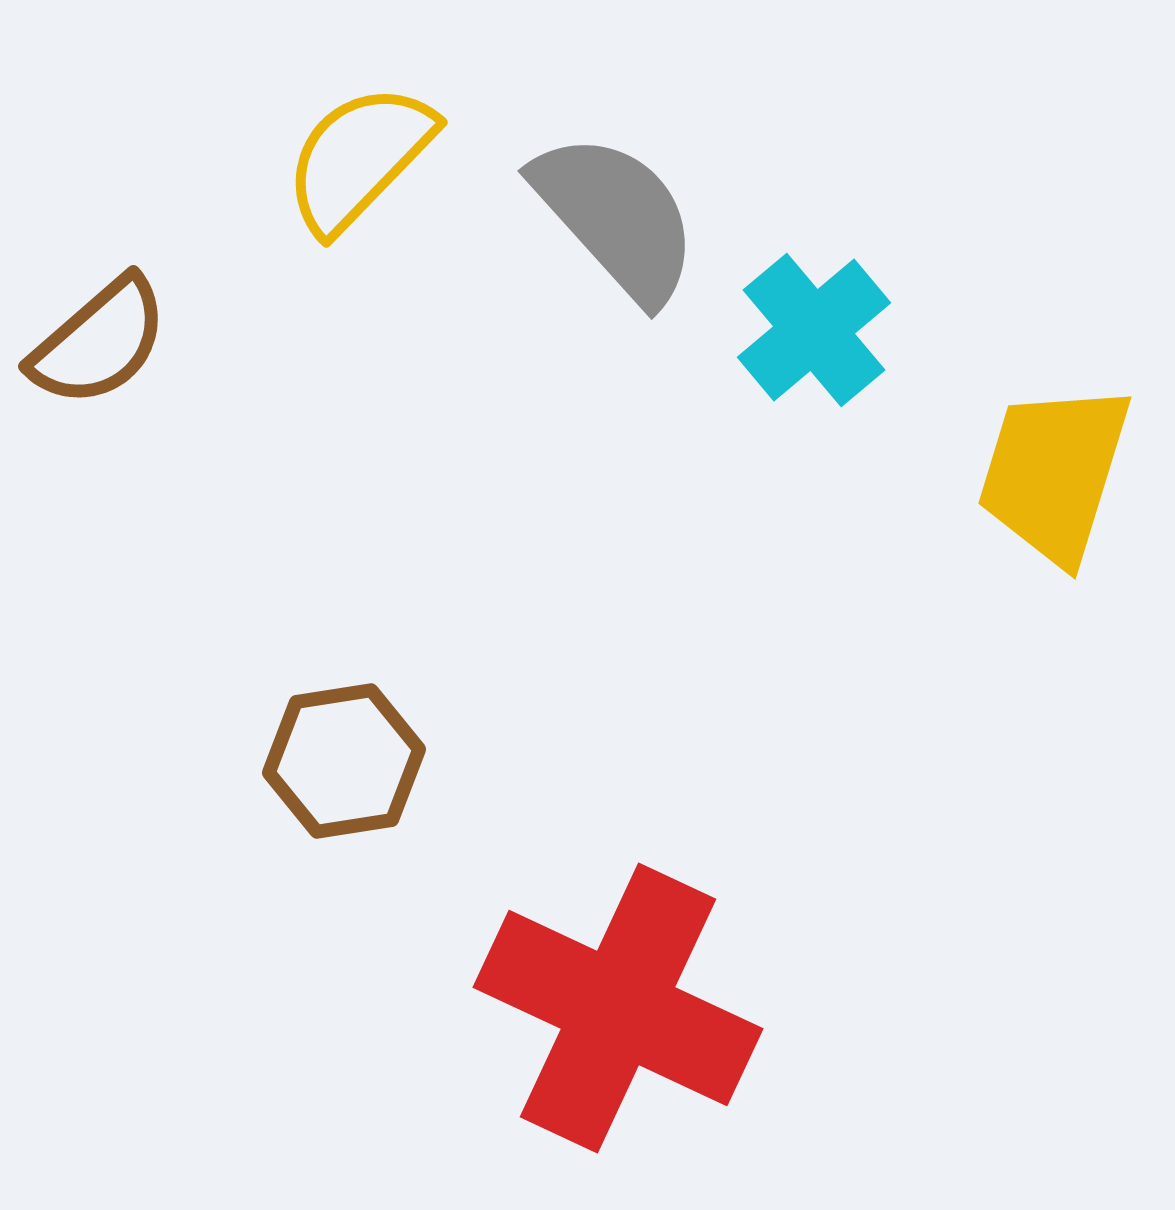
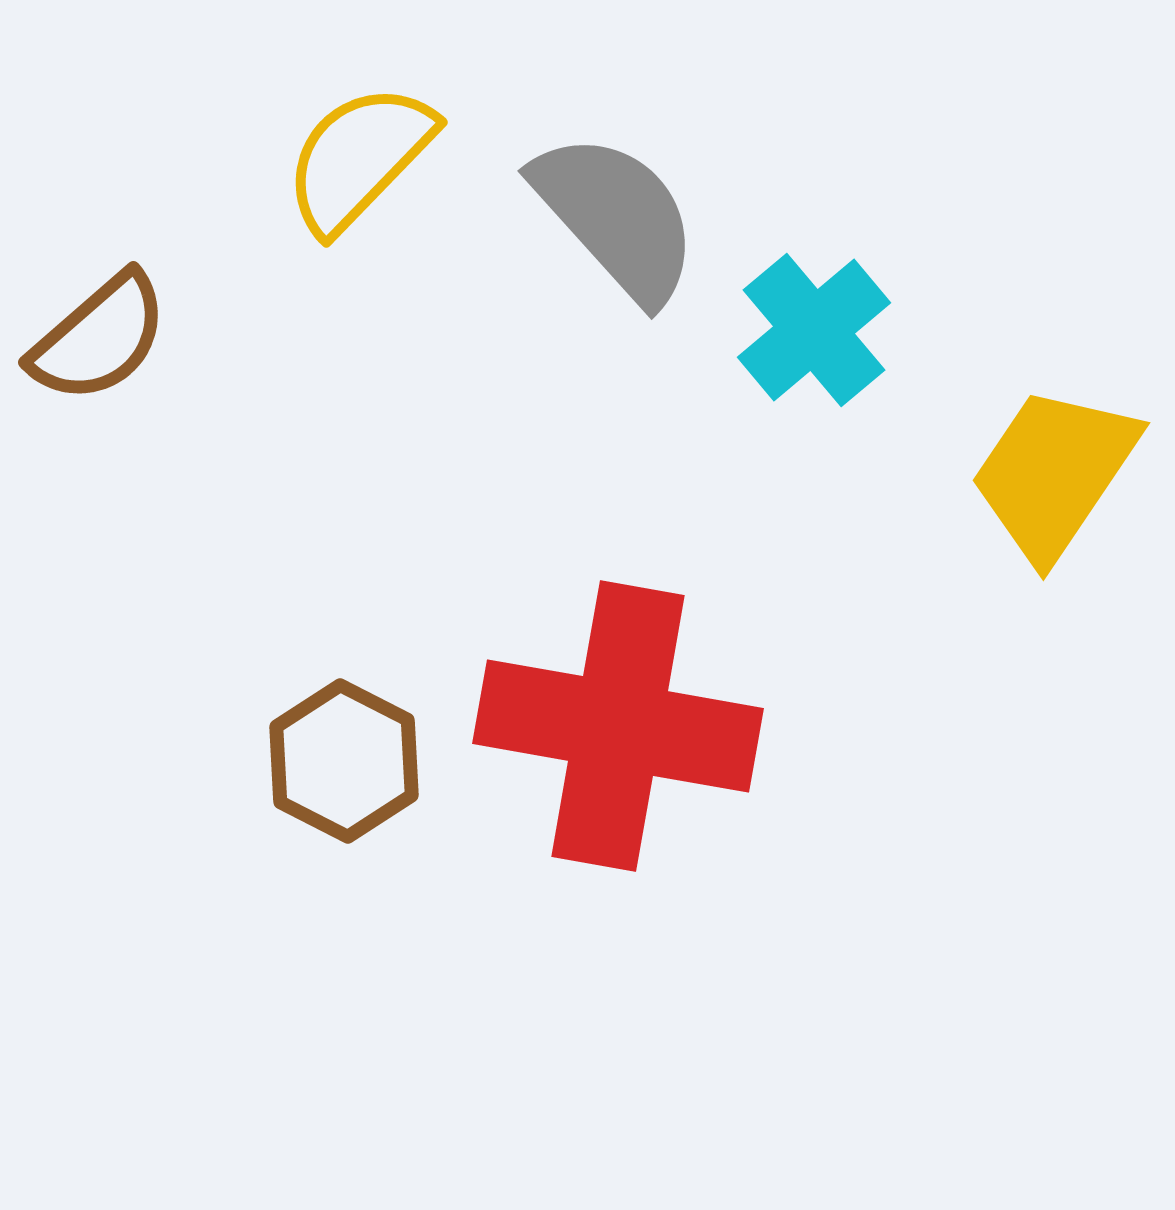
brown semicircle: moved 4 px up
yellow trapezoid: rotated 17 degrees clockwise
brown hexagon: rotated 24 degrees counterclockwise
red cross: moved 282 px up; rotated 15 degrees counterclockwise
